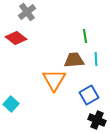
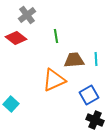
gray cross: moved 3 px down
green line: moved 29 px left
orange triangle: rotated 35 degrees clockwise
black cross: moved 2 px left
